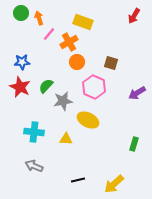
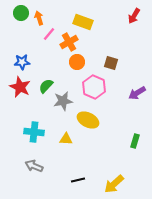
green rectangle: moved 1 px right, 3 px up
